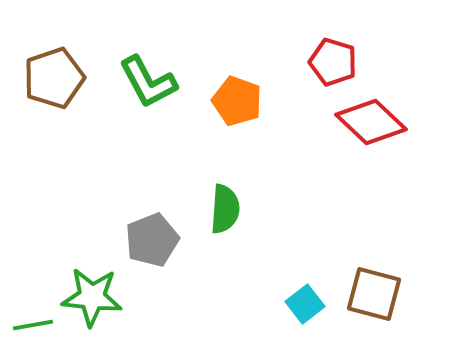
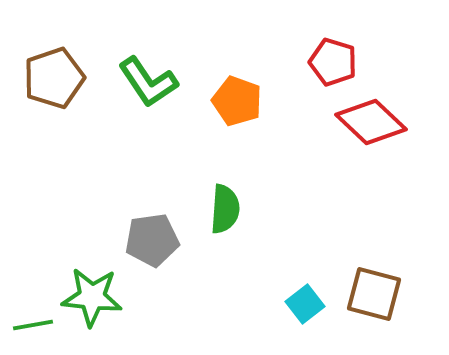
green L-shape: rotated 6 degrees counterclockwise
gray pentagon: rotated 14 degrees clockwise
